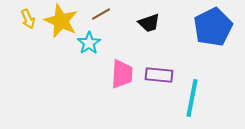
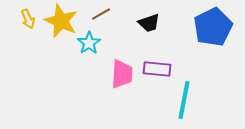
purple rectangle: moved 2 px left, 6 px up
cyan line: moved 8 px left, 2 px down
